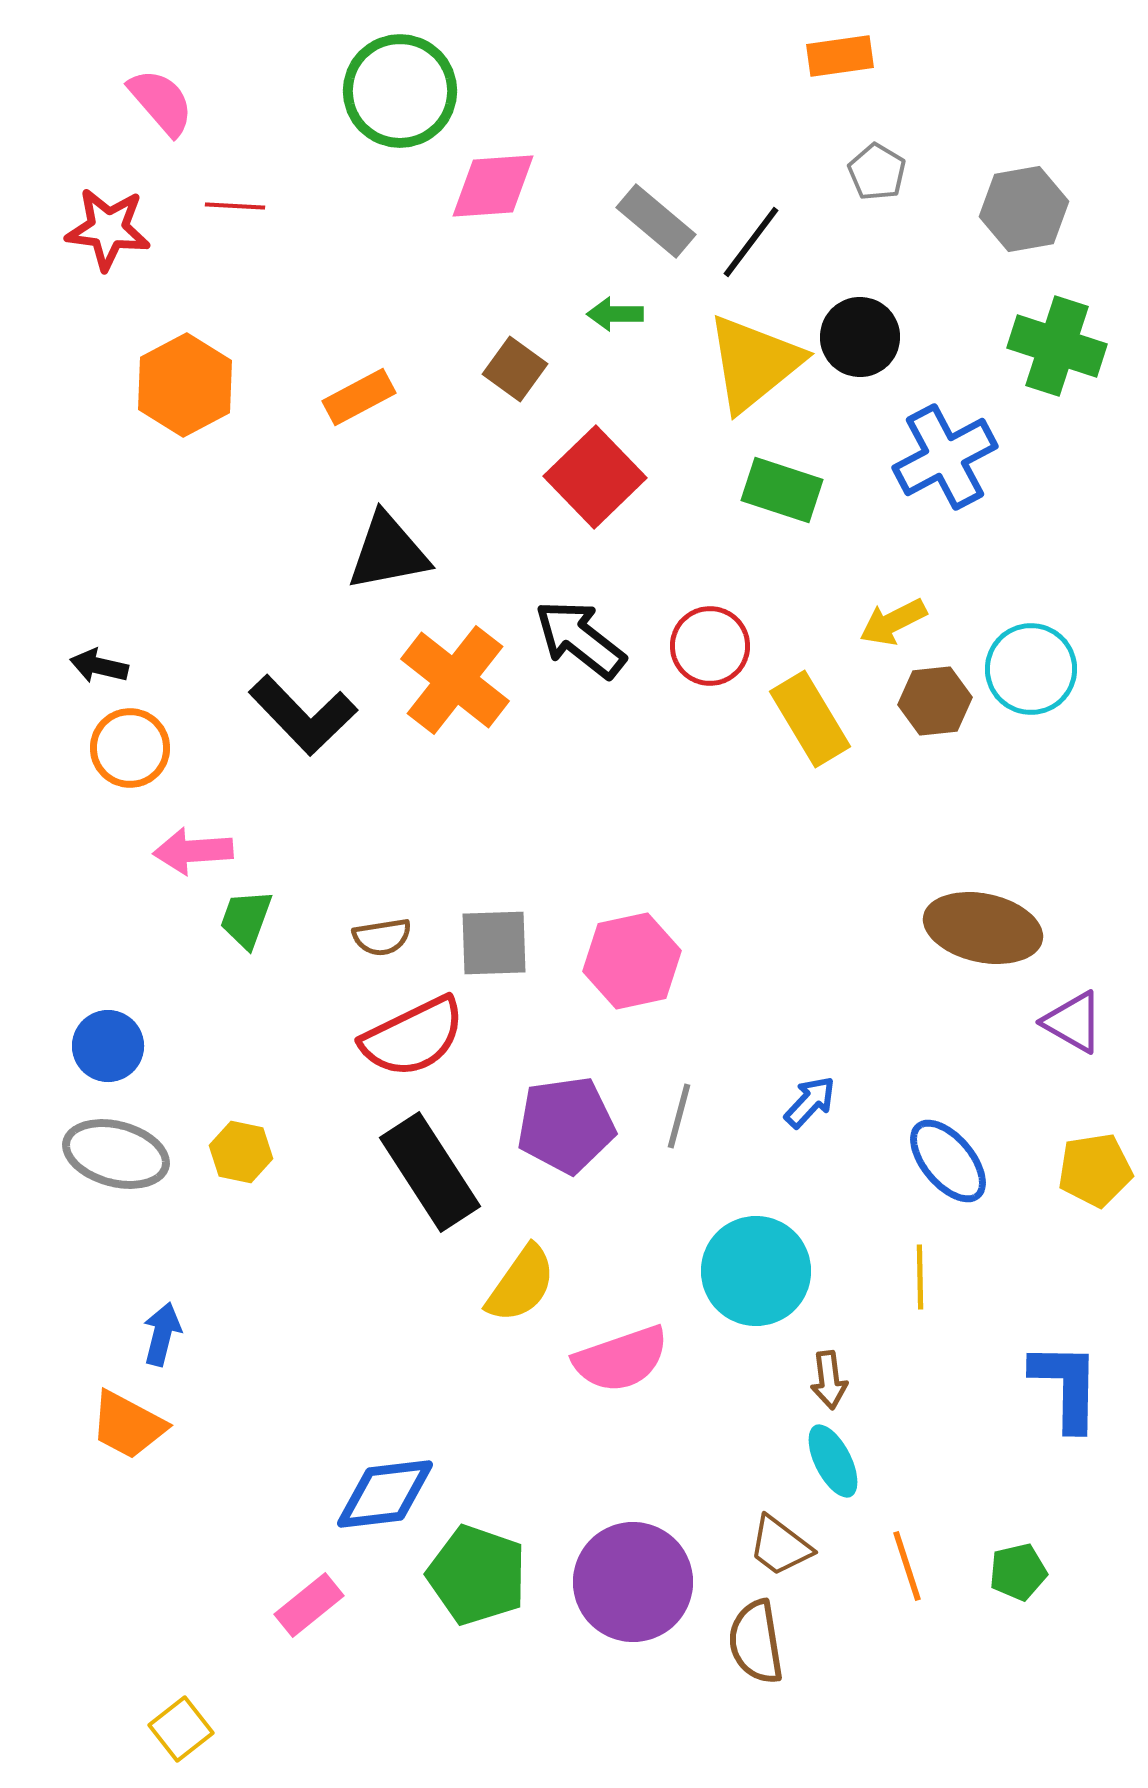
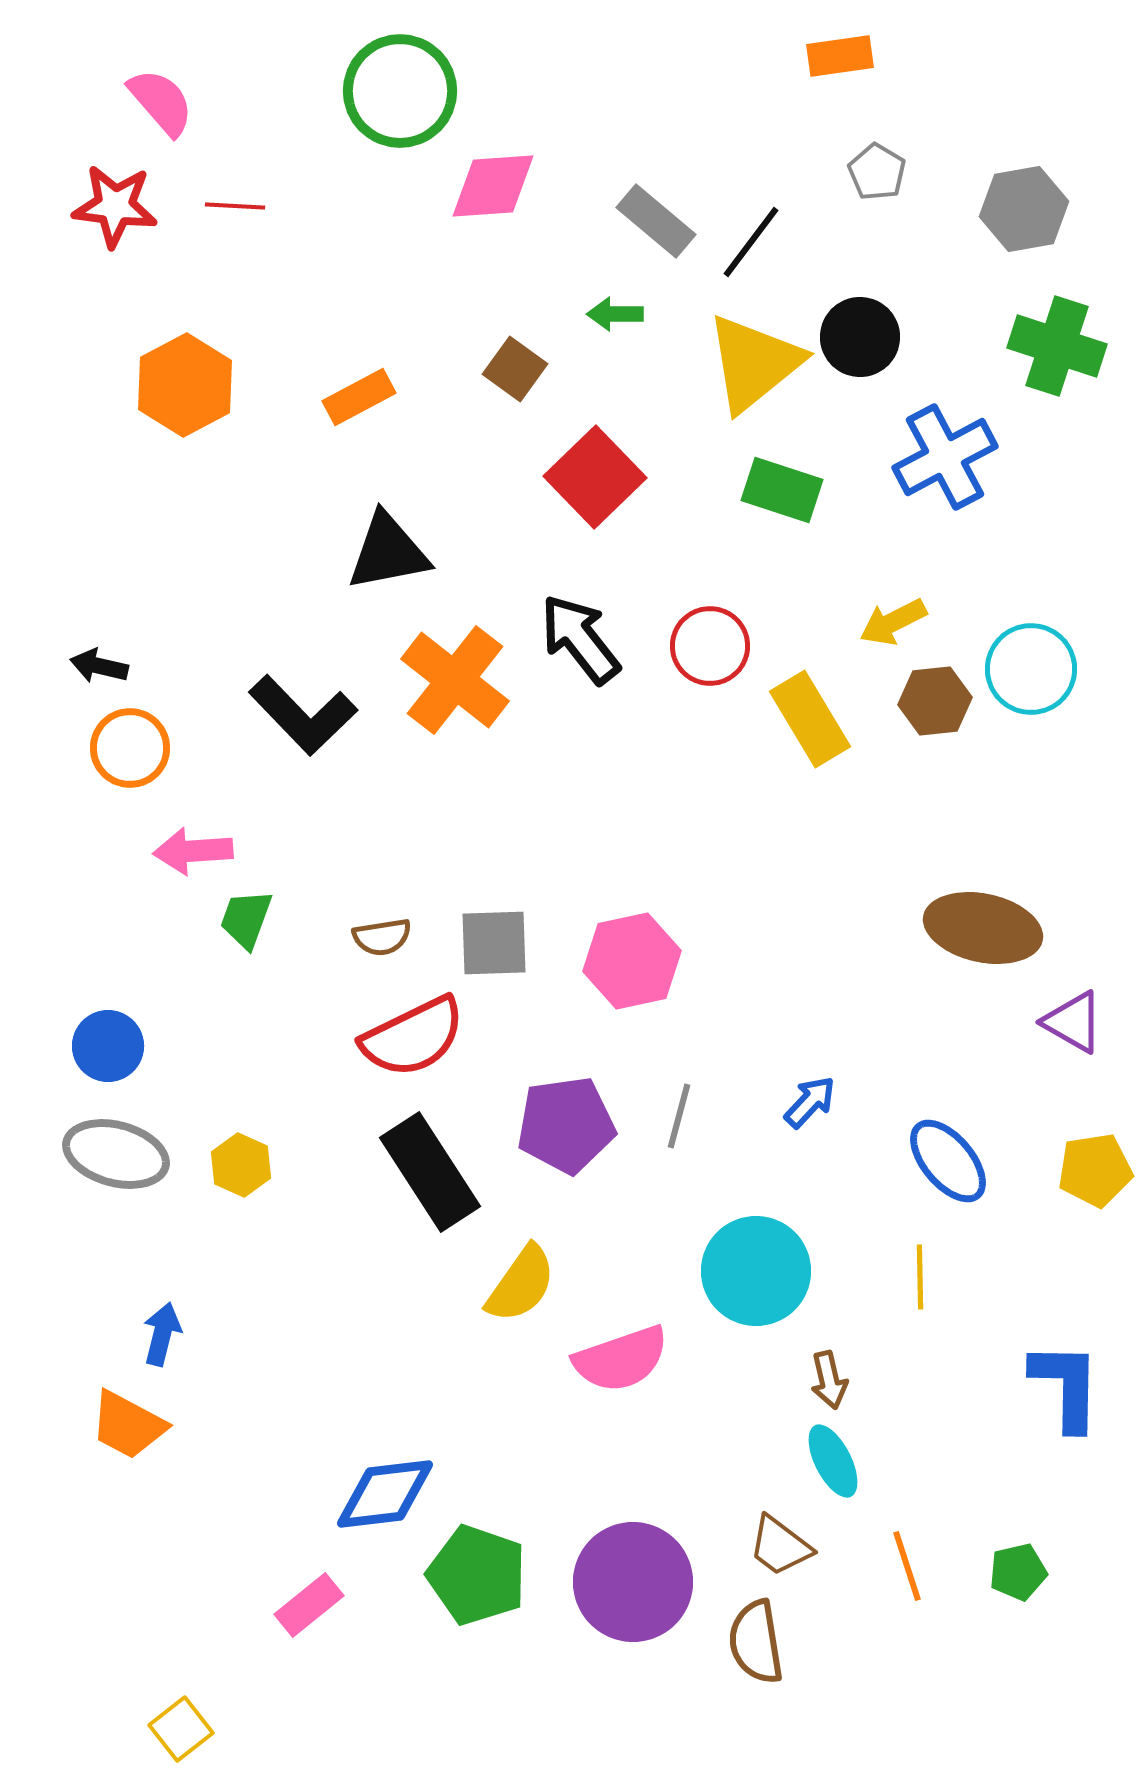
red star at (108, 229): moved 7 px right, 23 px up
black arrow at (580, 639): rotated 14 degrees clockwise
yellow hexagon at (241, 1152): moved 13 px down; rotated 12 degrees clockwise
brown arrow at (829, 1380): rotated 6 degrees counterclockwise
